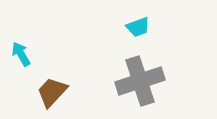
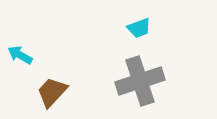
cyan trapezoid: moved 1 px right, 1 px down
cyan arrow: moved 1 px left, 1 px down; rotated 30 degrees counterclockwise
